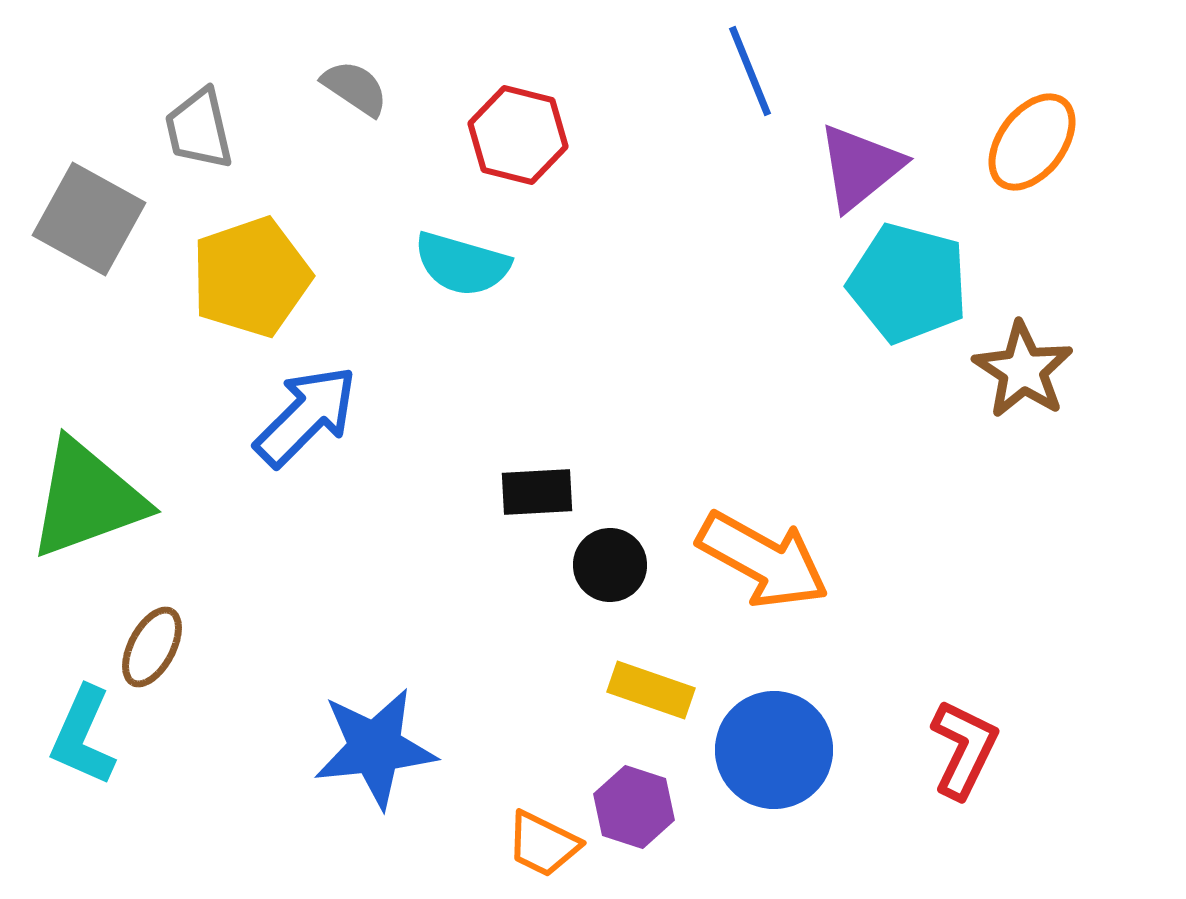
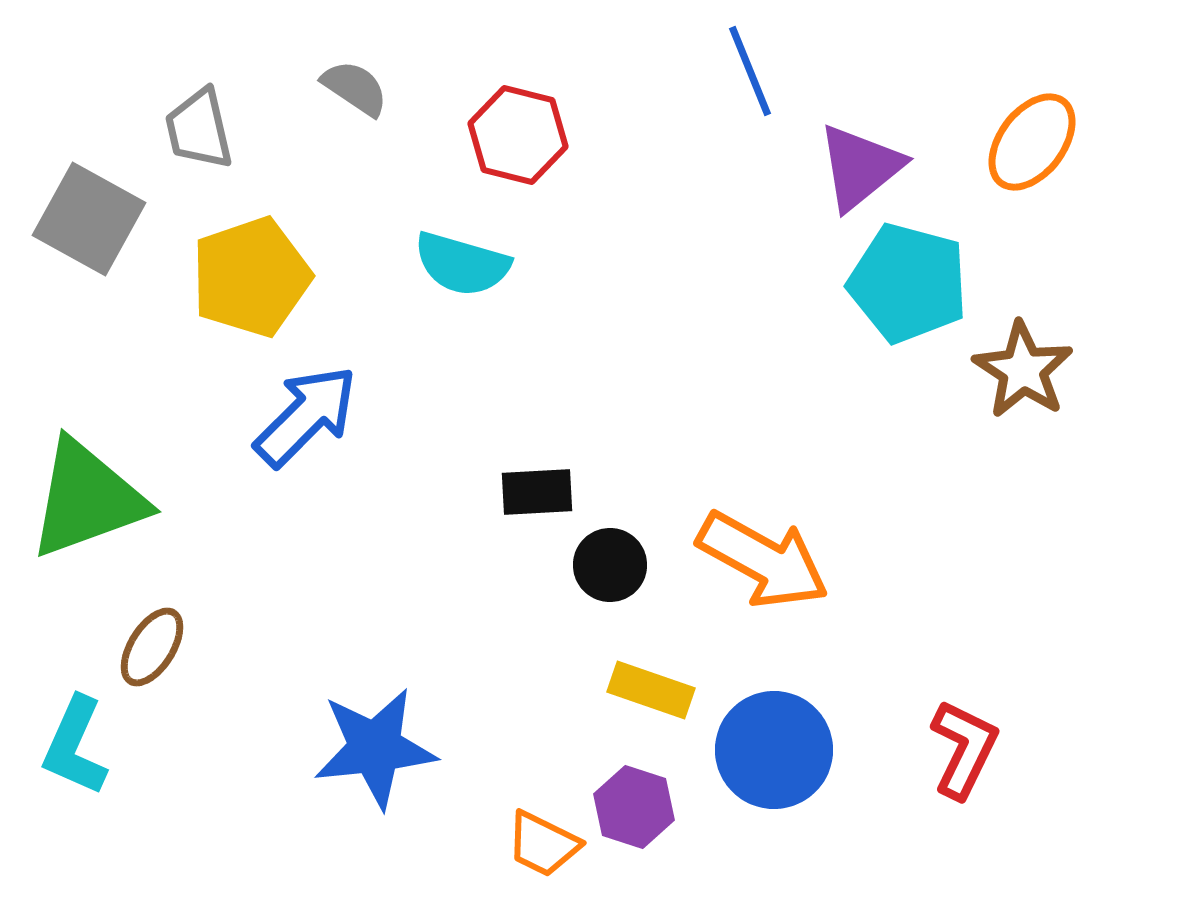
brown ellipse: rotated 4 degrees clockwise
cyan L-shape: moved 8 px left, 10 px down
